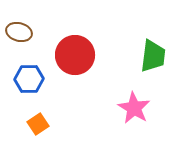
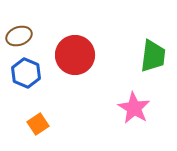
brown ellipse: moved 4 px down; rotated 35 degrees counterclockwise
blue hexagon: moved 3 px left, 6 px up; rotated 24 degrees clockwise
